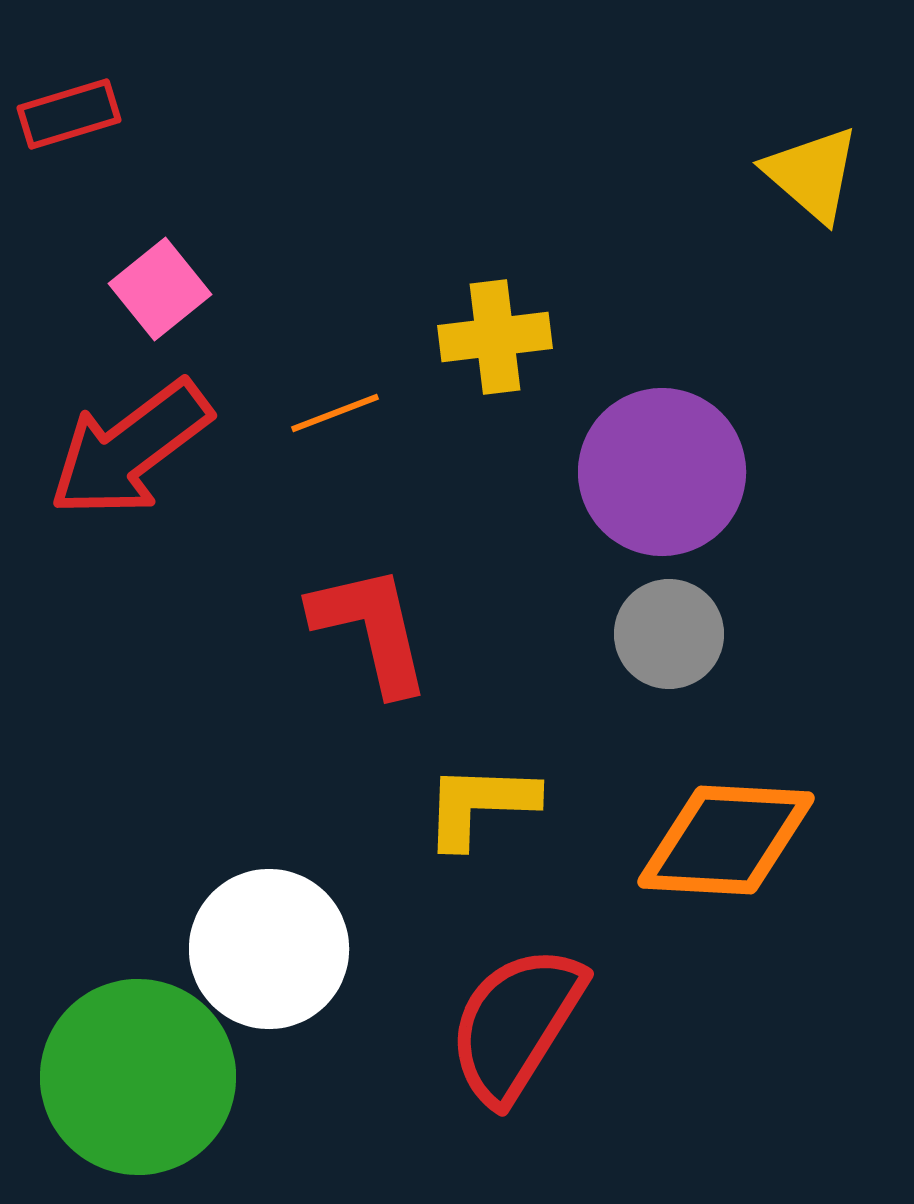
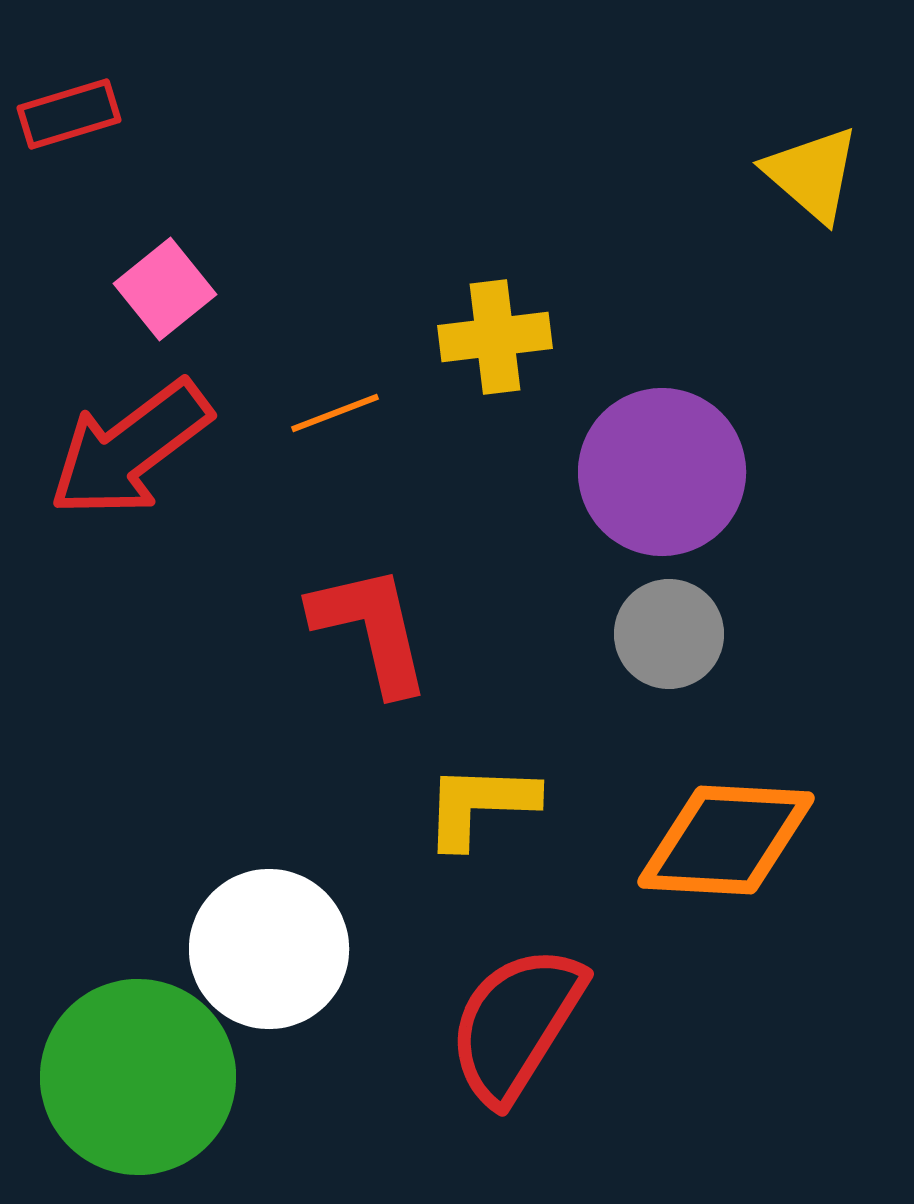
pink square: moved 5 px right
